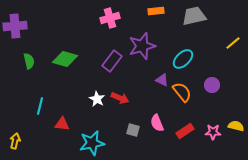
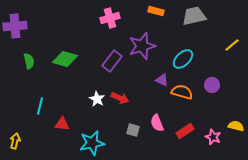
orange rectangle: rotated 21 degrees clockwise
yellow line: moved 1 px left, 2 px down
orange semicircle: rotated 35 degrees counterclockwise
pink star: moved 5 px down; rotated 21 degrees clockwise
